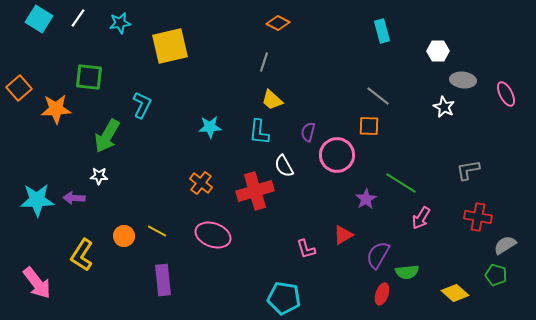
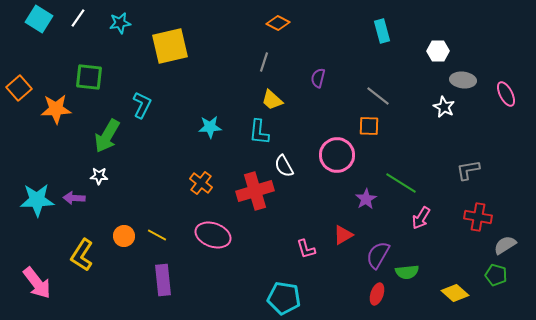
purple semicircle at (308, 132): moved 10 px right, 54 px up
yellow line at (157, 231): moved 4 px down
red ellipse at (382, 294): moved 5 px left
